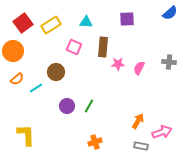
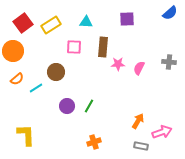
pink square: rotated 21 degrees counterclockwise
orange cross: moved 1 px left
